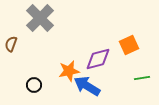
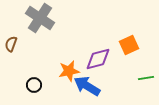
gray cross: rotated 12 degrees counterclockwise
green line: moved 4 px right
